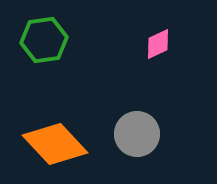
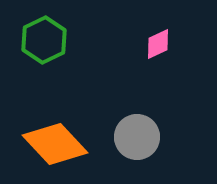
green hexagon: rotated 18 degrees counterclockwise
gray circle: moved 3 px down
